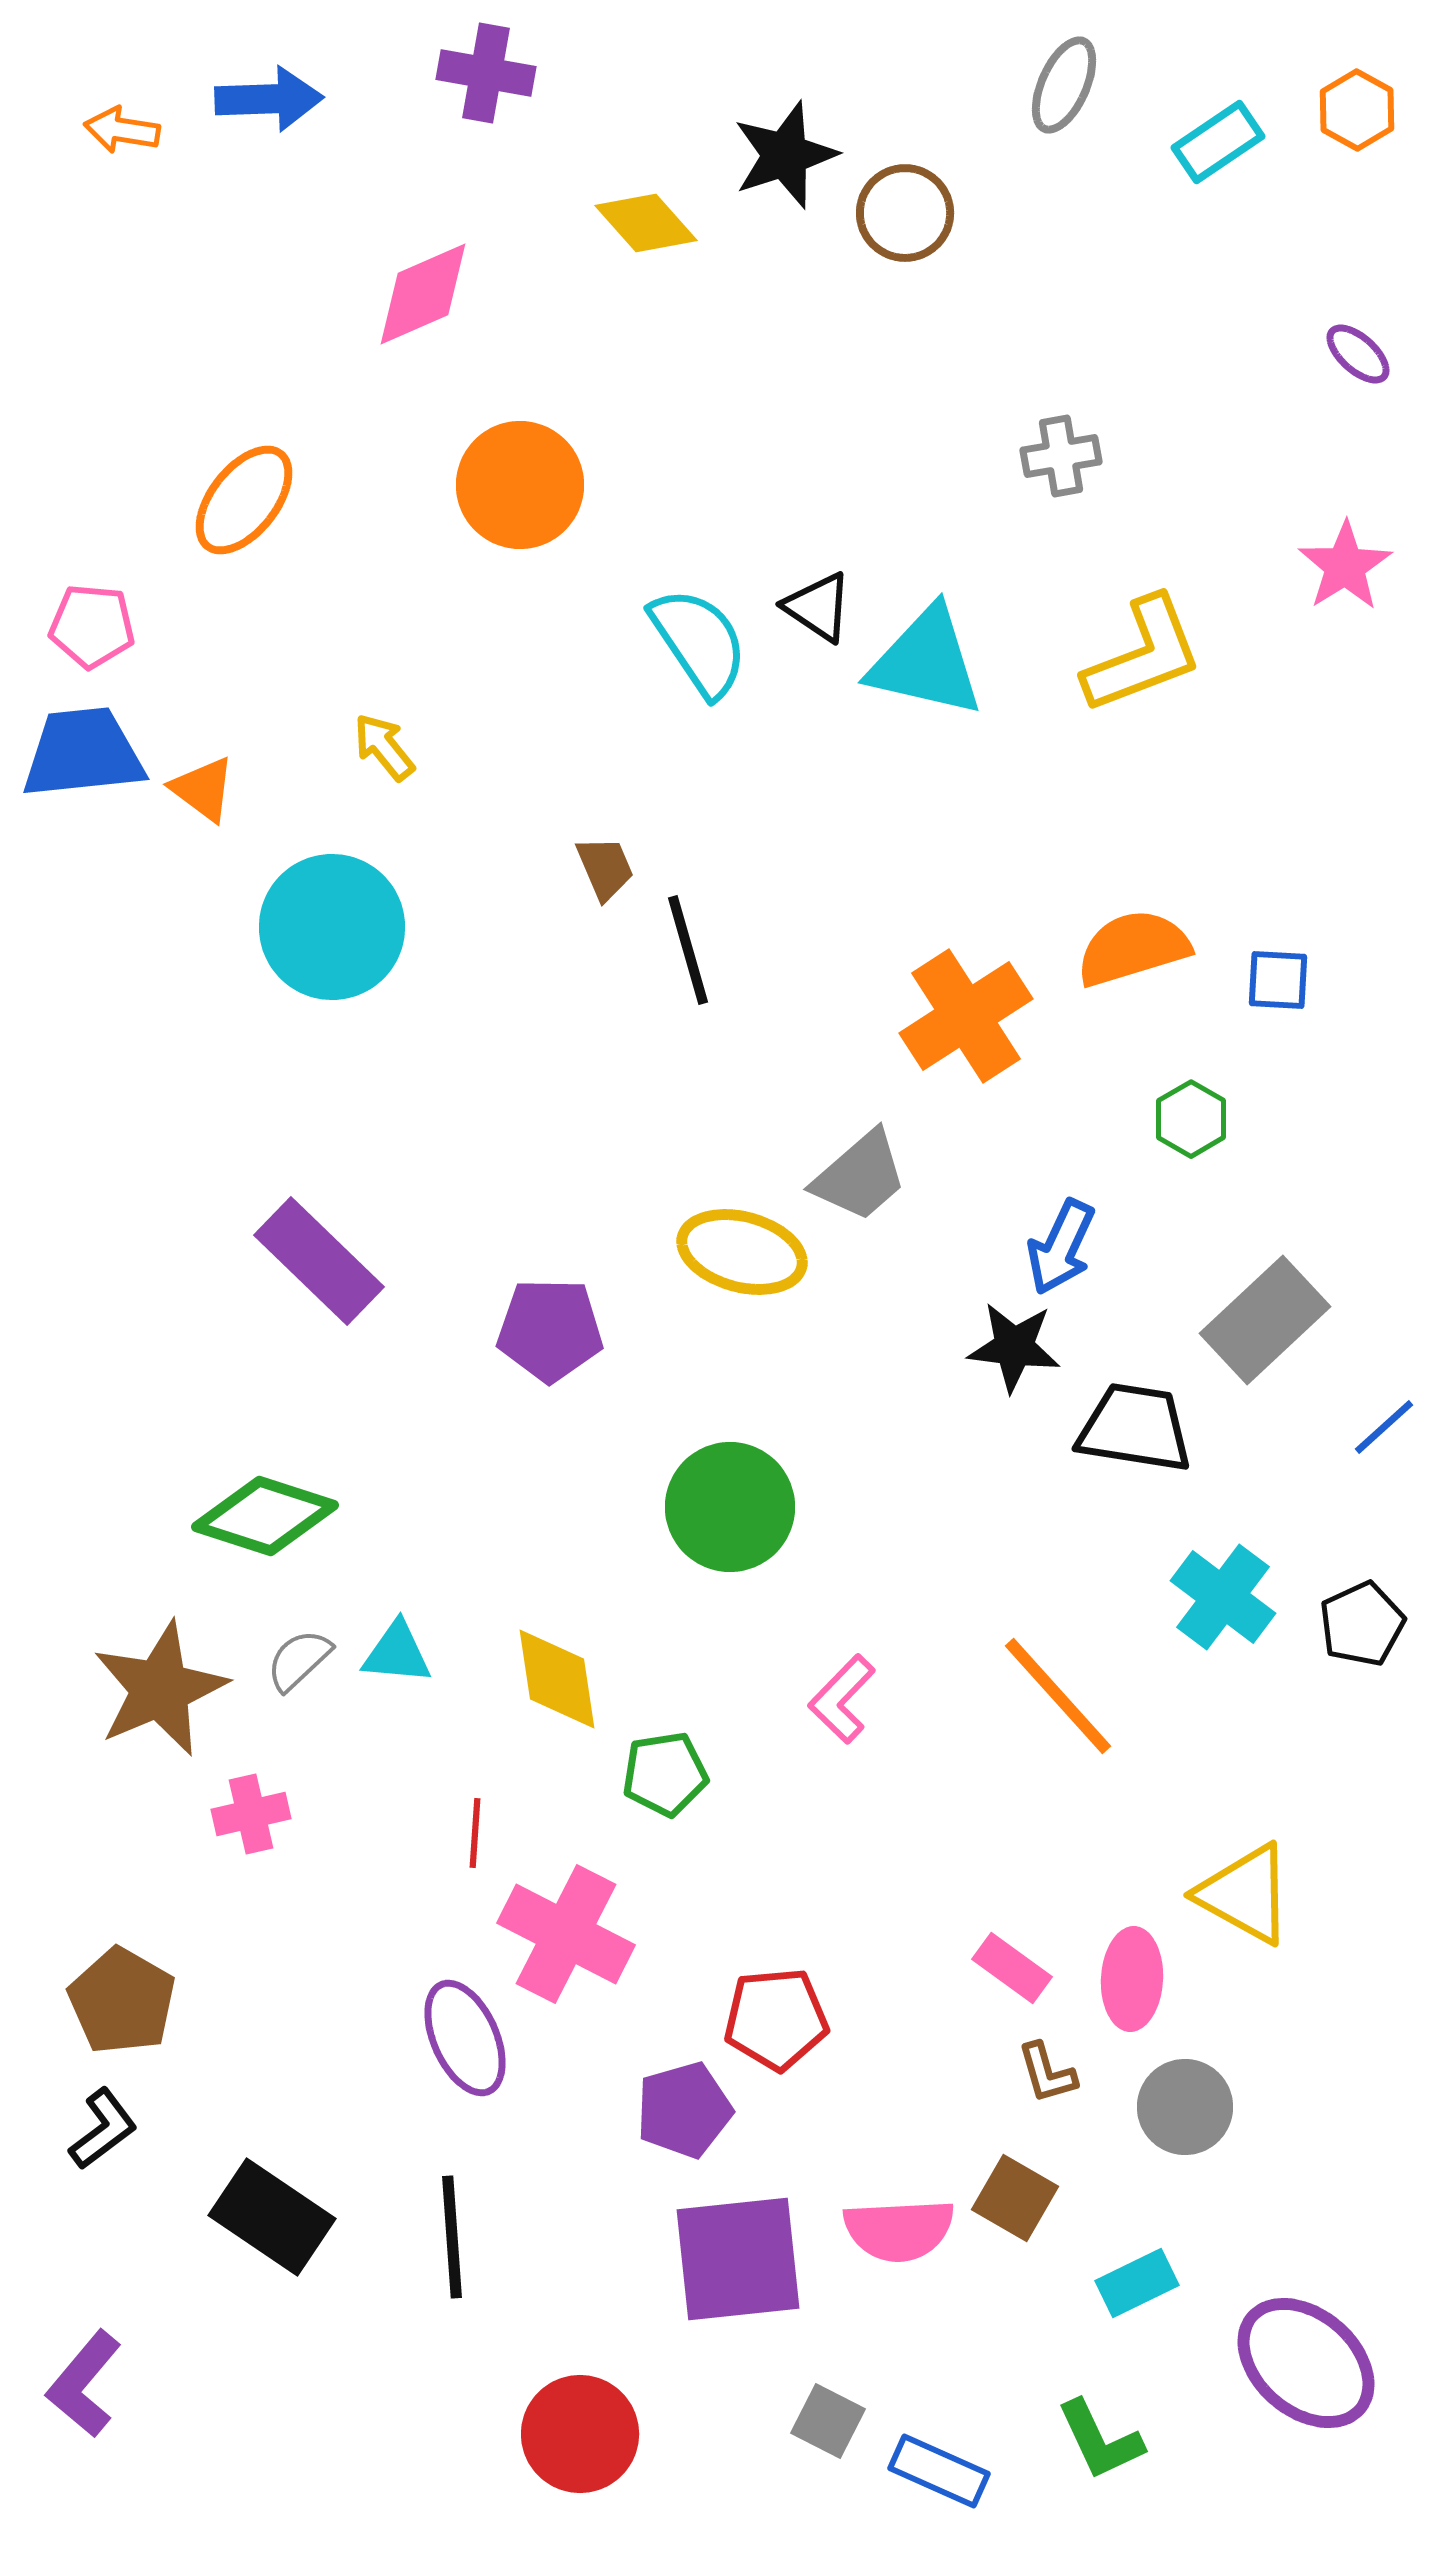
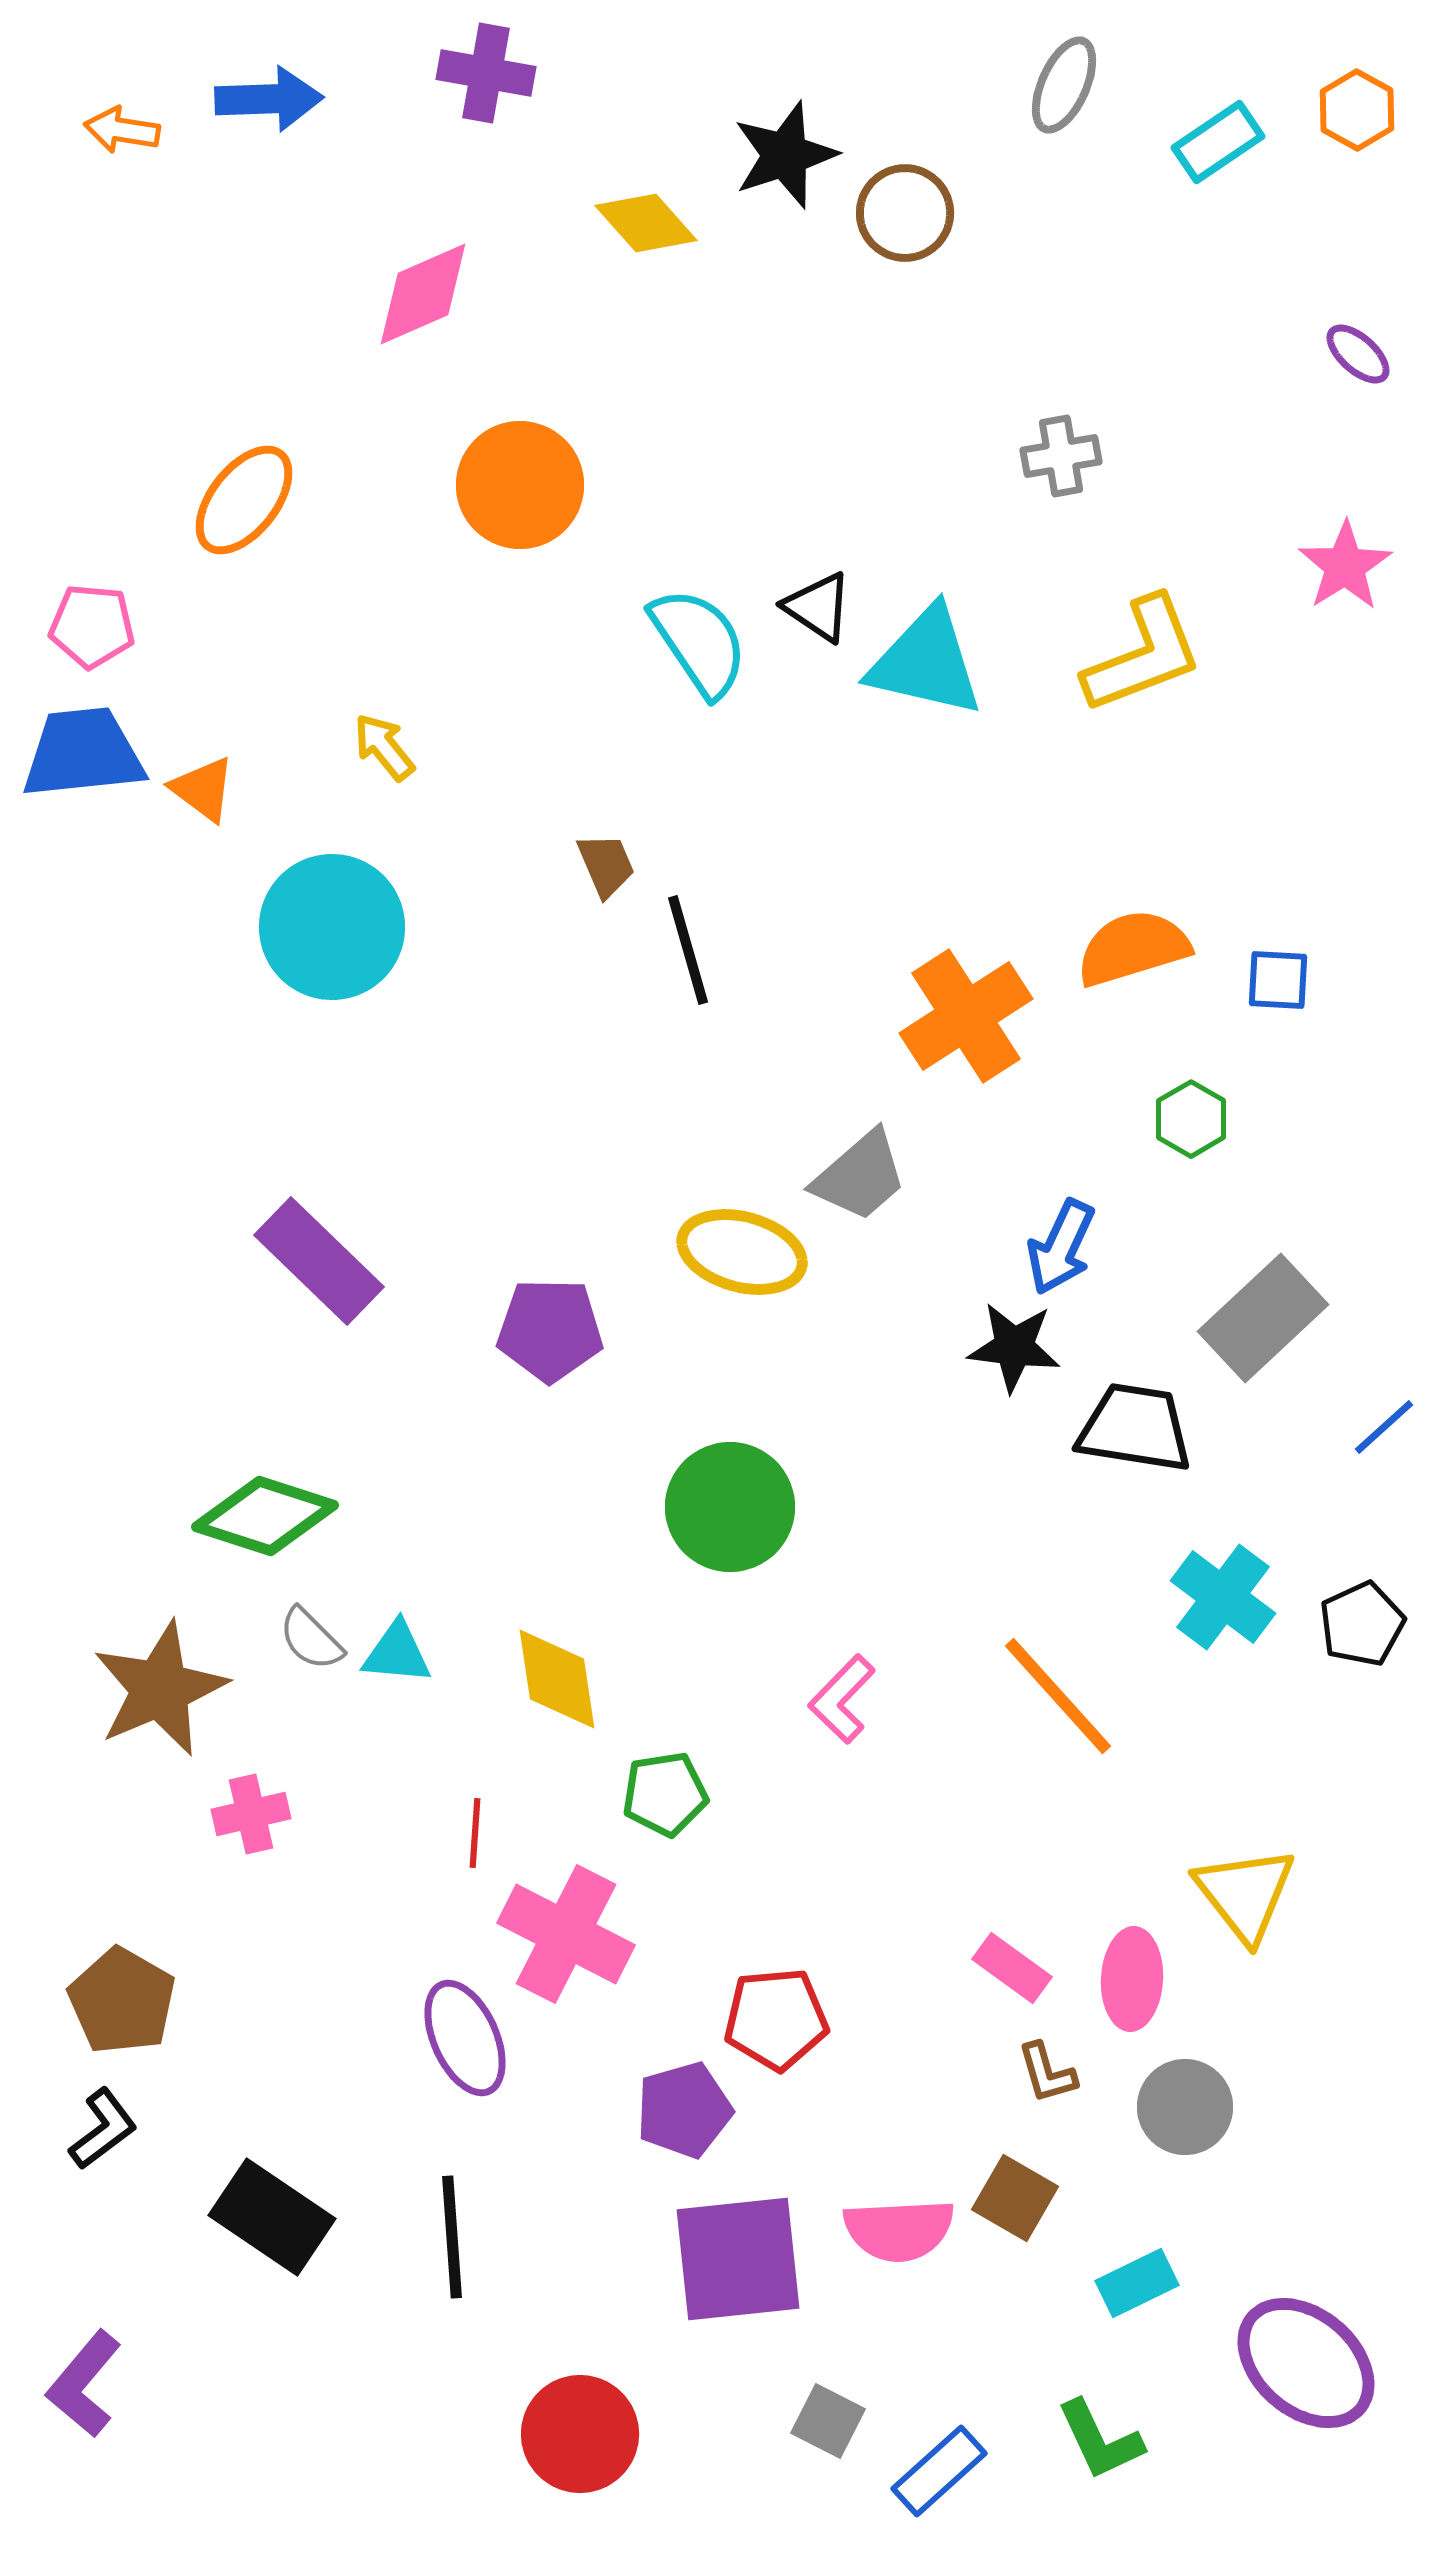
brown trapezoid at (605, 868): moved 1 px right, 3 px up
gray rectangle at (1265, 1320): moved 2 px left, 2 px up
gray semicircle at (299, 1660): moved 12 px right, 21 px up; rotated 92 degrees counterclockwise
green pentagon at (665, 1774): moved 20 px down
yellow triangle at (1245, 1894): rotated 23 degrees clockwise
blue rectangle at (939, 2471): rotated 66 degrees counterclockwise
